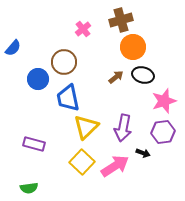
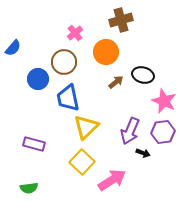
pink cross: moved 8 px left, 4 px down
orange circle: moved 27 px left, 5 px down
brown arrow: moved 5 px down
pink star: rotated 30 degrees counterclockwise
purple arrow: moved 7 px right, 3 px down; rotated 12 degrees clockwise
pink arrow: moved 3 px left, 14 px down
